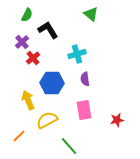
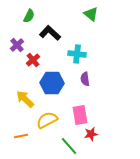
green semicircle: moved 2 px right, 1 px down
black L-shape: moved 2 px right, 3 px down; rotated 15 degrees counterclockwise
purple cross: moved 5 px left, 3 px down
cyan cross: rotated 24 degrees clockwise
red cross: moved 2 px down
yellow arrow: moved 3 px left, 1 px up; rotated 24 degrees counterclockwise
pink rectangle: moved 4 px left, 5 px down
red star: moved 26 px left, 14 px down
orange line: moved 2 px right; rotated 32 degrees clockwise
